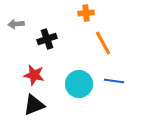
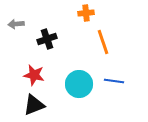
orange line: moved 1 px up; rotated 10 degrees clockwise
